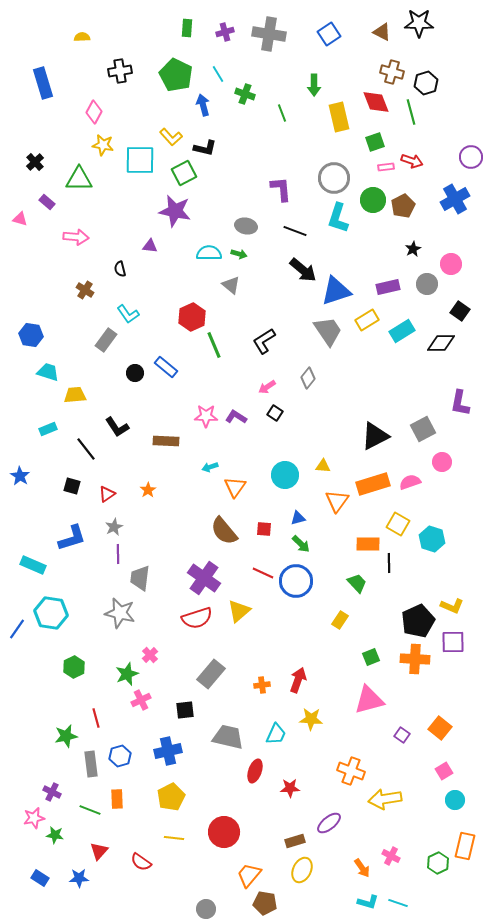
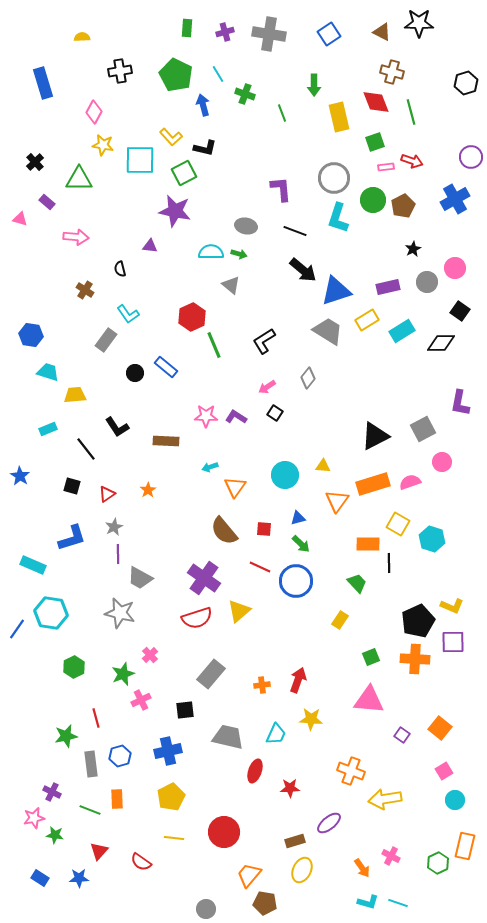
black hexagon at (426, 83): moved 40 px right
cyan semicircle at (209, 253): moved 2 px right, 1 px up
pink circle at (451, 264): moved 4 px right, 4 px down
gray circle at (427, 284): moved 2 px up
gray trapezoid at (328, 331): rotated 24 degrees counterclockwise
red line at (263, 573): moved 3 px left, 6 px up
gray trapezoid at (140, 578): rotated 68 degrees counterclockwise
green star at (127, 674): moved 4 px left
pink triangle at (369, 700): rotated 20 degrees clockwise
